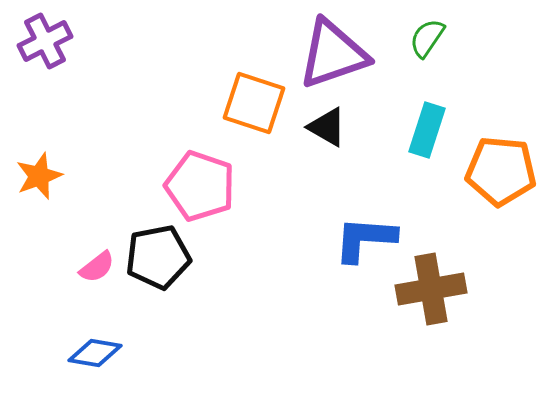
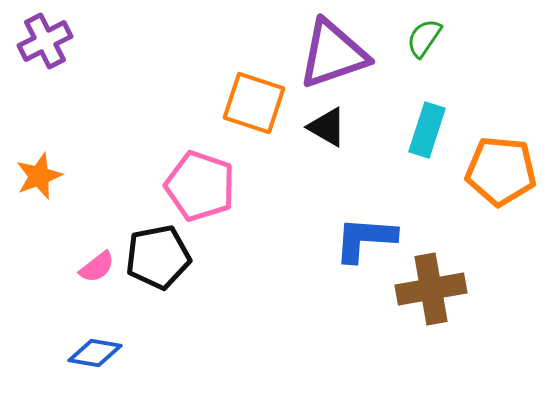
green semicircle: moved 3 px left
